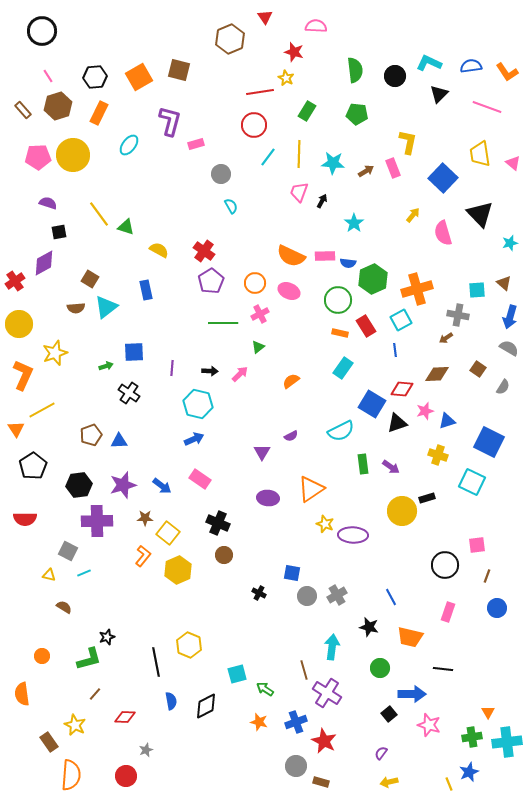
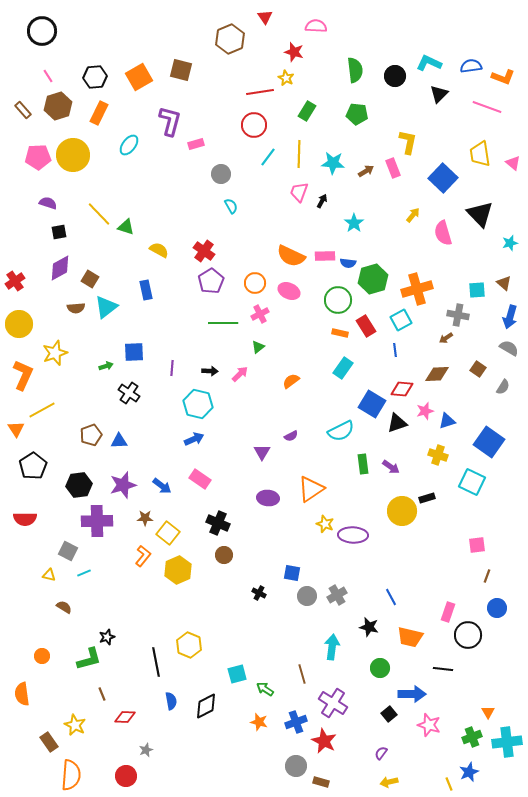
brown square at (179, 70): moved 2 px right
orange L-shape at (507, 72): moved 4 px left, 5 px down; rotated 35 degrees counterclockwise
yellow line at (99, 214): rotated 8 degrees counterclockwise
purple diamond at (44, 263): moved 16 px right, 5 px down
green hexagon at (373, 279): rotated 8 degrees clockwise
blue square at (489, 442): rotated 8 degrees clockwise
black circle at (445, 565): moved 23 px right, 70 px down
brown line at (304, 670): moved 2 px left, 4 px down
purple cross at (327, 693): moved 6 px right, 10 px down
brown line at (95, 694): moved 7 px right; rotated 64 degrees counterclockwise
green cross at (472, 737): rotated 12 degrees counterclockwise
